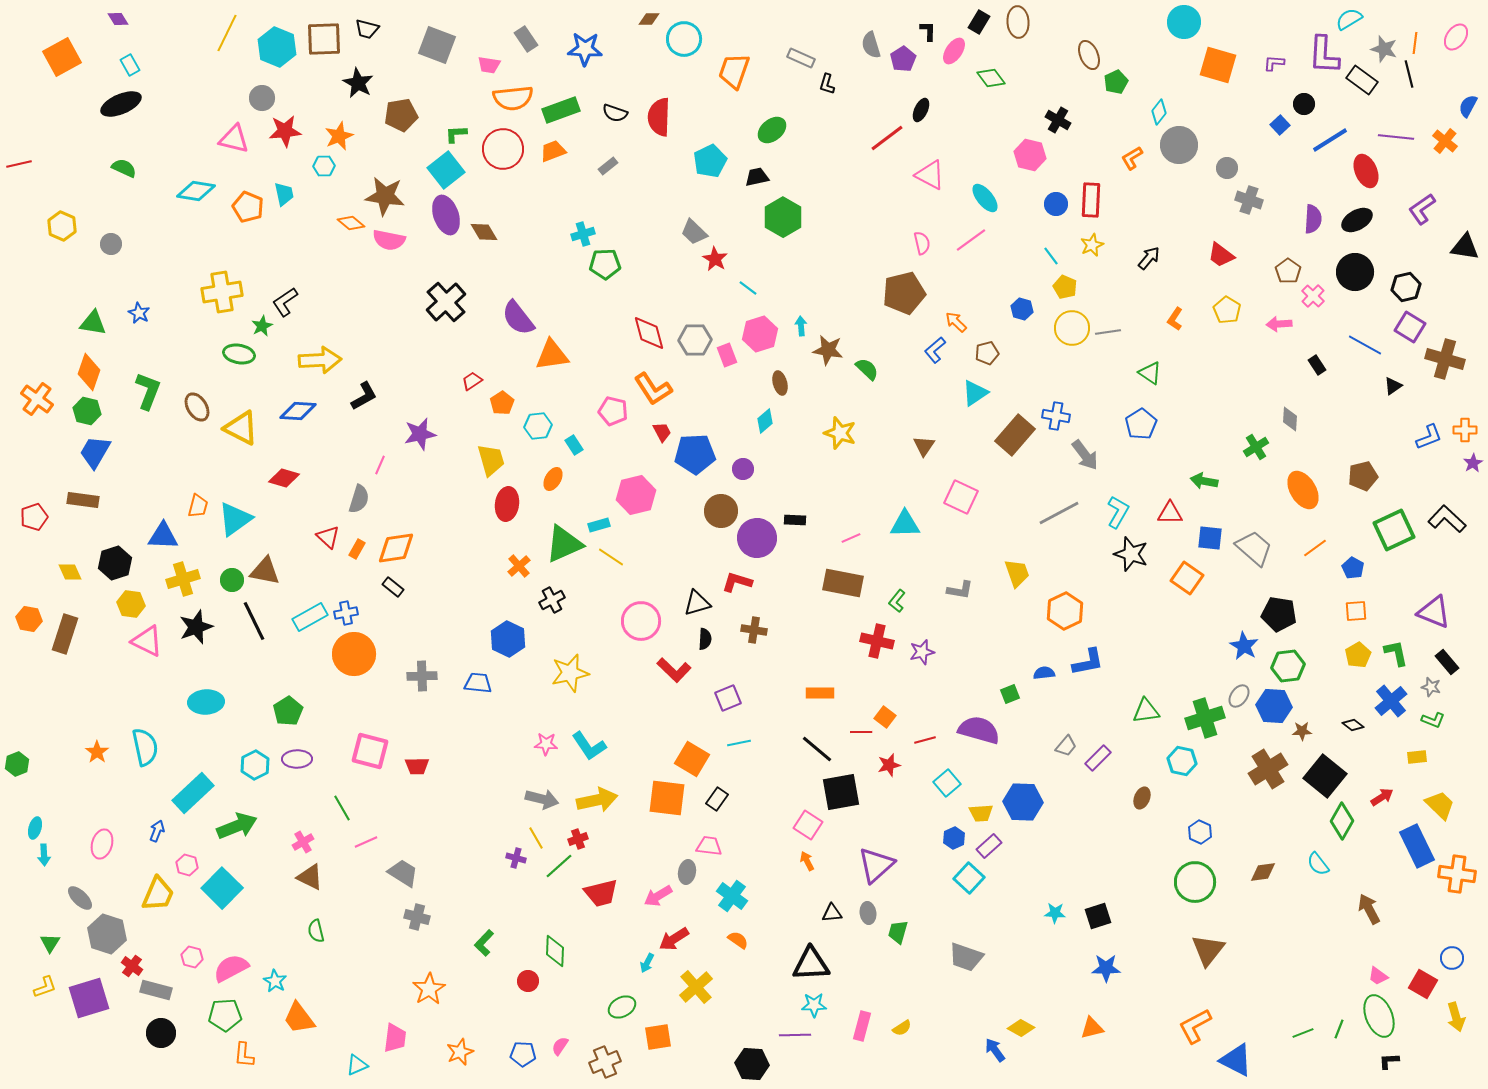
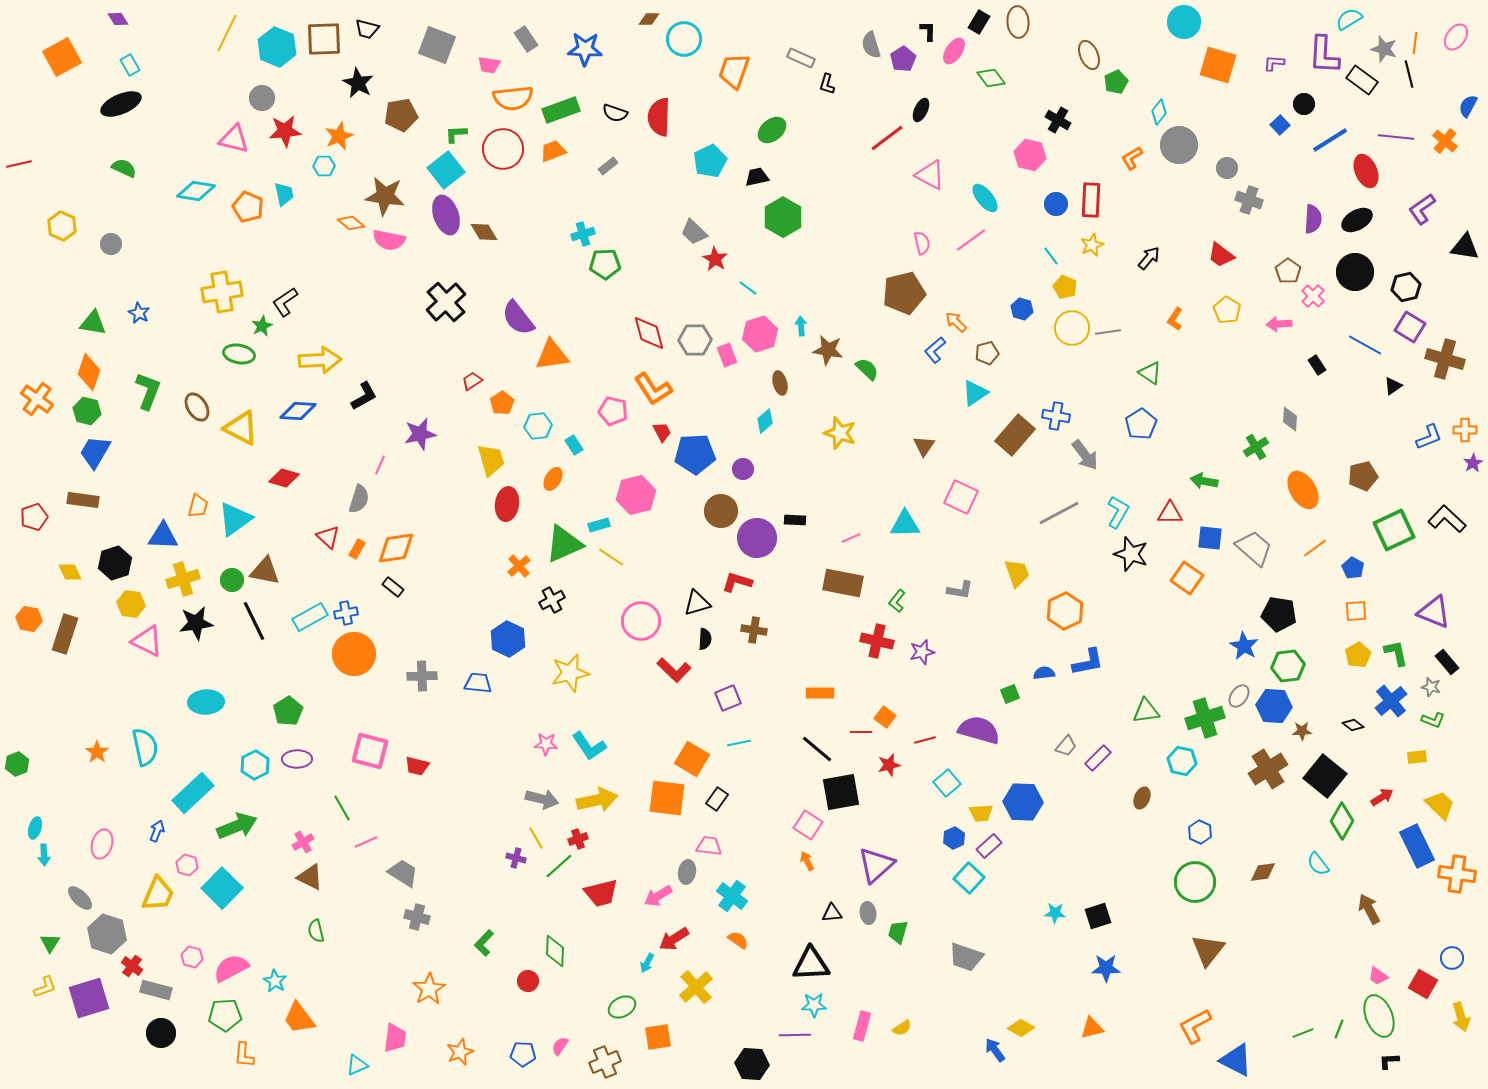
black star at (196, 627): moved 4 px up; rotated 12 degrees clockwise
red trapezoid at (417, 766): rotated 15 degrees clockwise
yellow arrow at (1456, 1017): moved 5 px right
